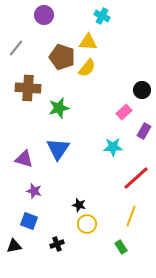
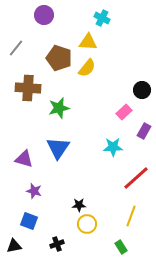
cyan cross: moved 2 px down
brown pentagon: moved 3 px left, 1 px down
blue triangle: moved 1 px up
black star: rotated 16 degrees counterclockwise
